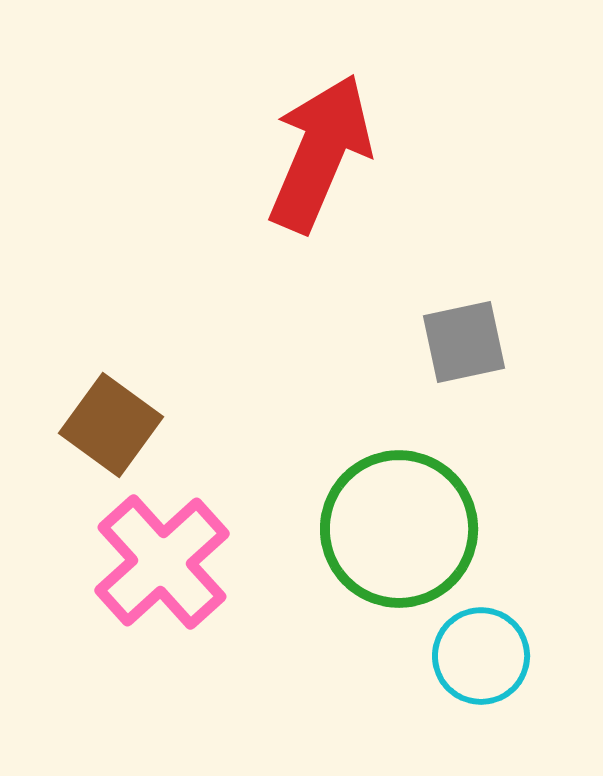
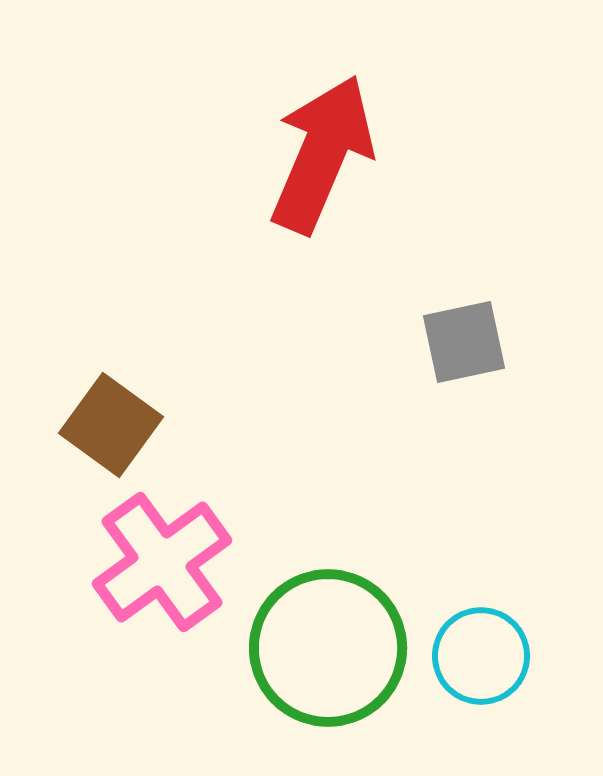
red arrow: moved 2 px right, 1 px down
green circle: moved 71 px left, 119 px down
pink cross: rotated 6 degrees clockwise
